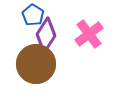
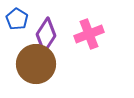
blue pentagon: moved 16 px left, 4 px down
pink cross: rotated 16 degrees clockwise
